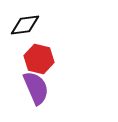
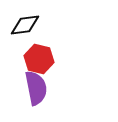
purple semicircle: rotated 12 degrees clockwise
